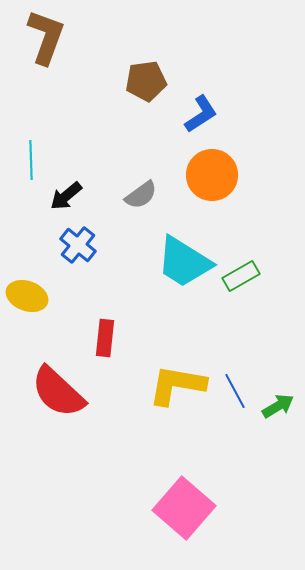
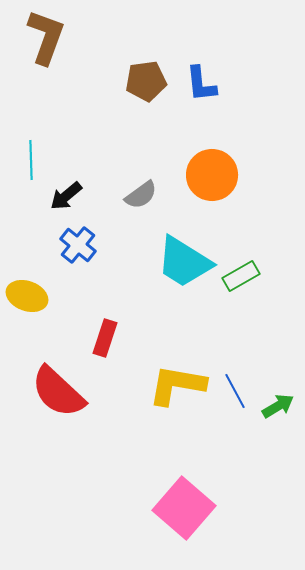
blue L-shape: moved 30 px up; rotated 117 degrees clockwise
red rectangle: rotated 12 degrees clockwise
